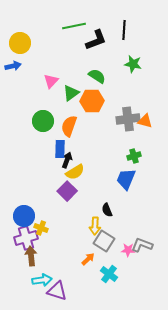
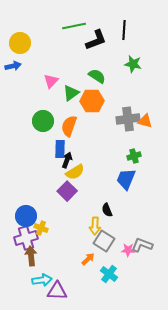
blue circle: moved 2 px right
purple triangle: rotated 15 degrees counterclockwise
